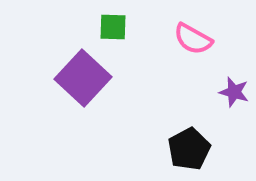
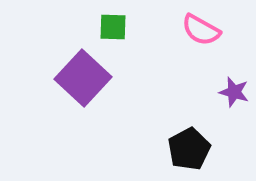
pink semicircle: moved 8 px right, 9 px up
